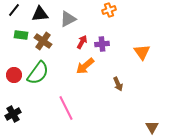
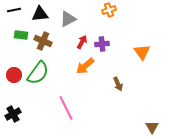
black line: rotated 40 degrees clockwise
brown cross: rotated 12 degrees counterclockwise
